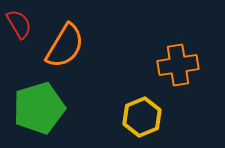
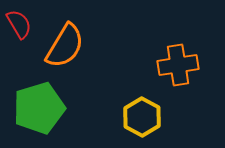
yellow hexagon: rotated 9 degrees counterclockwise
